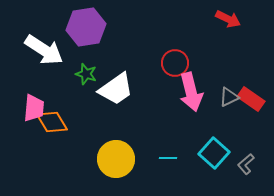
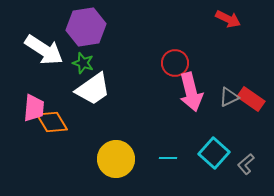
green star: moved 3 px left, 11 px up
white trapezoid: moved 23 px left
